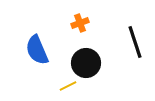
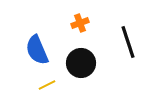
black line: moved 7 px left
black circle: moved 5 px left
yellow line: moved 21 px left, 1 px up
